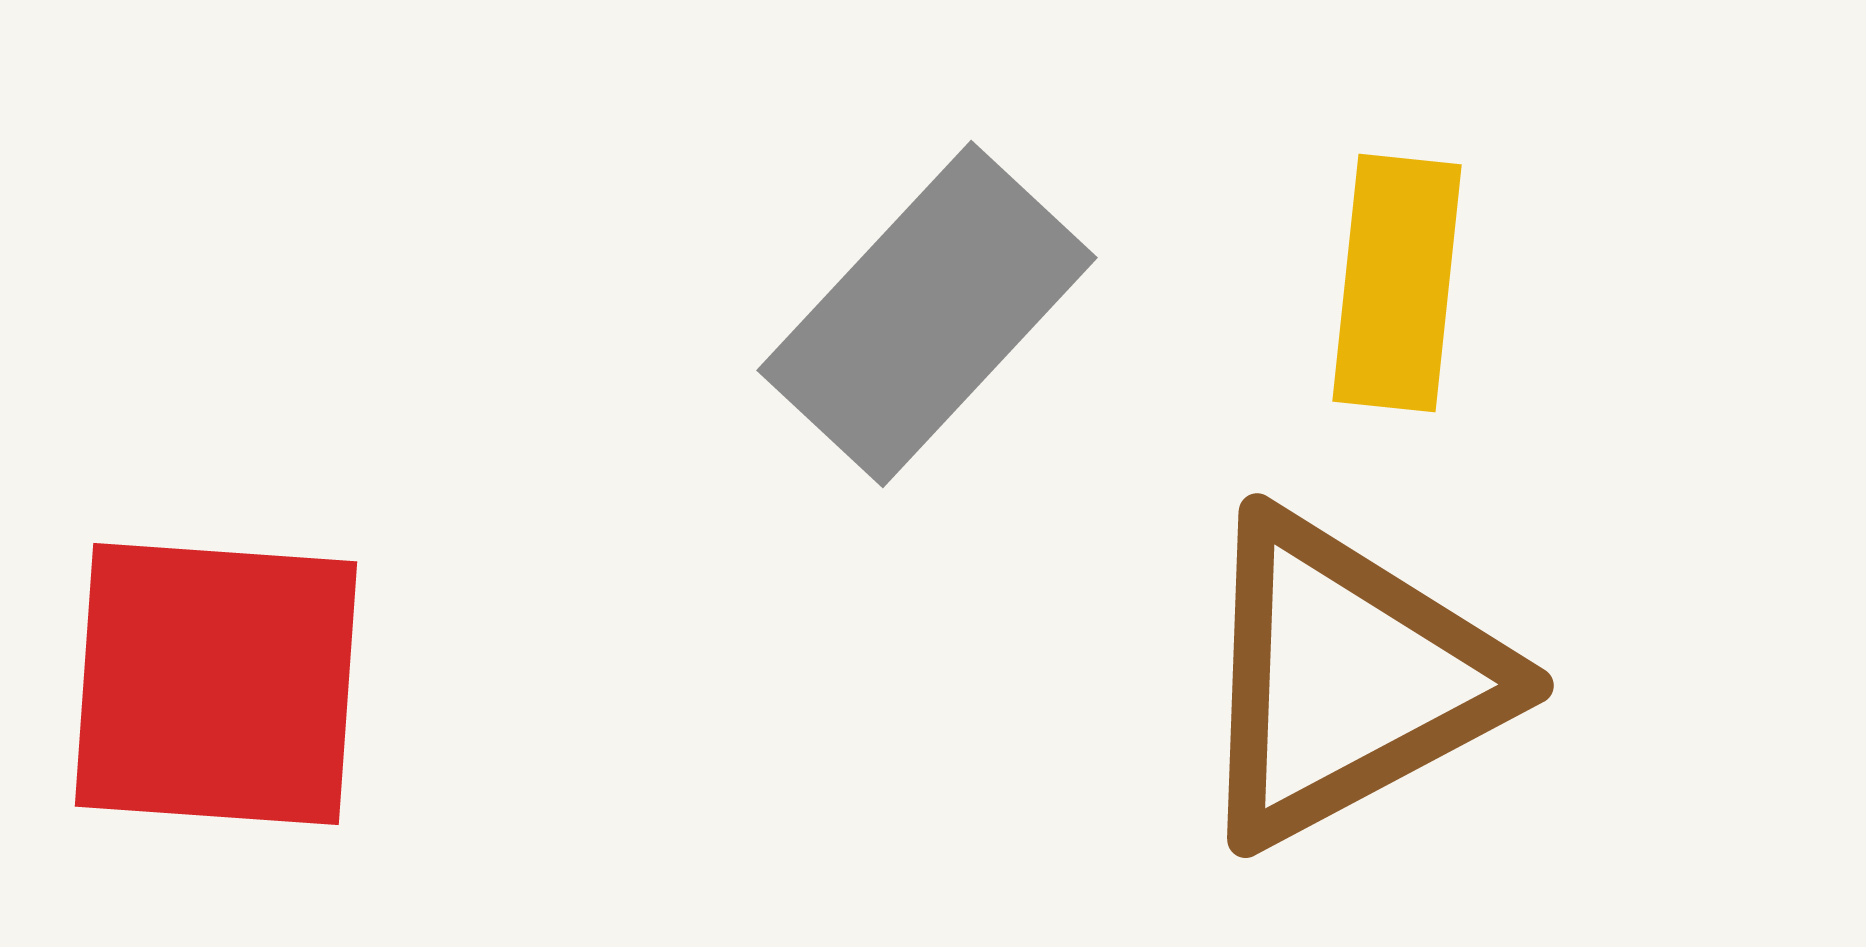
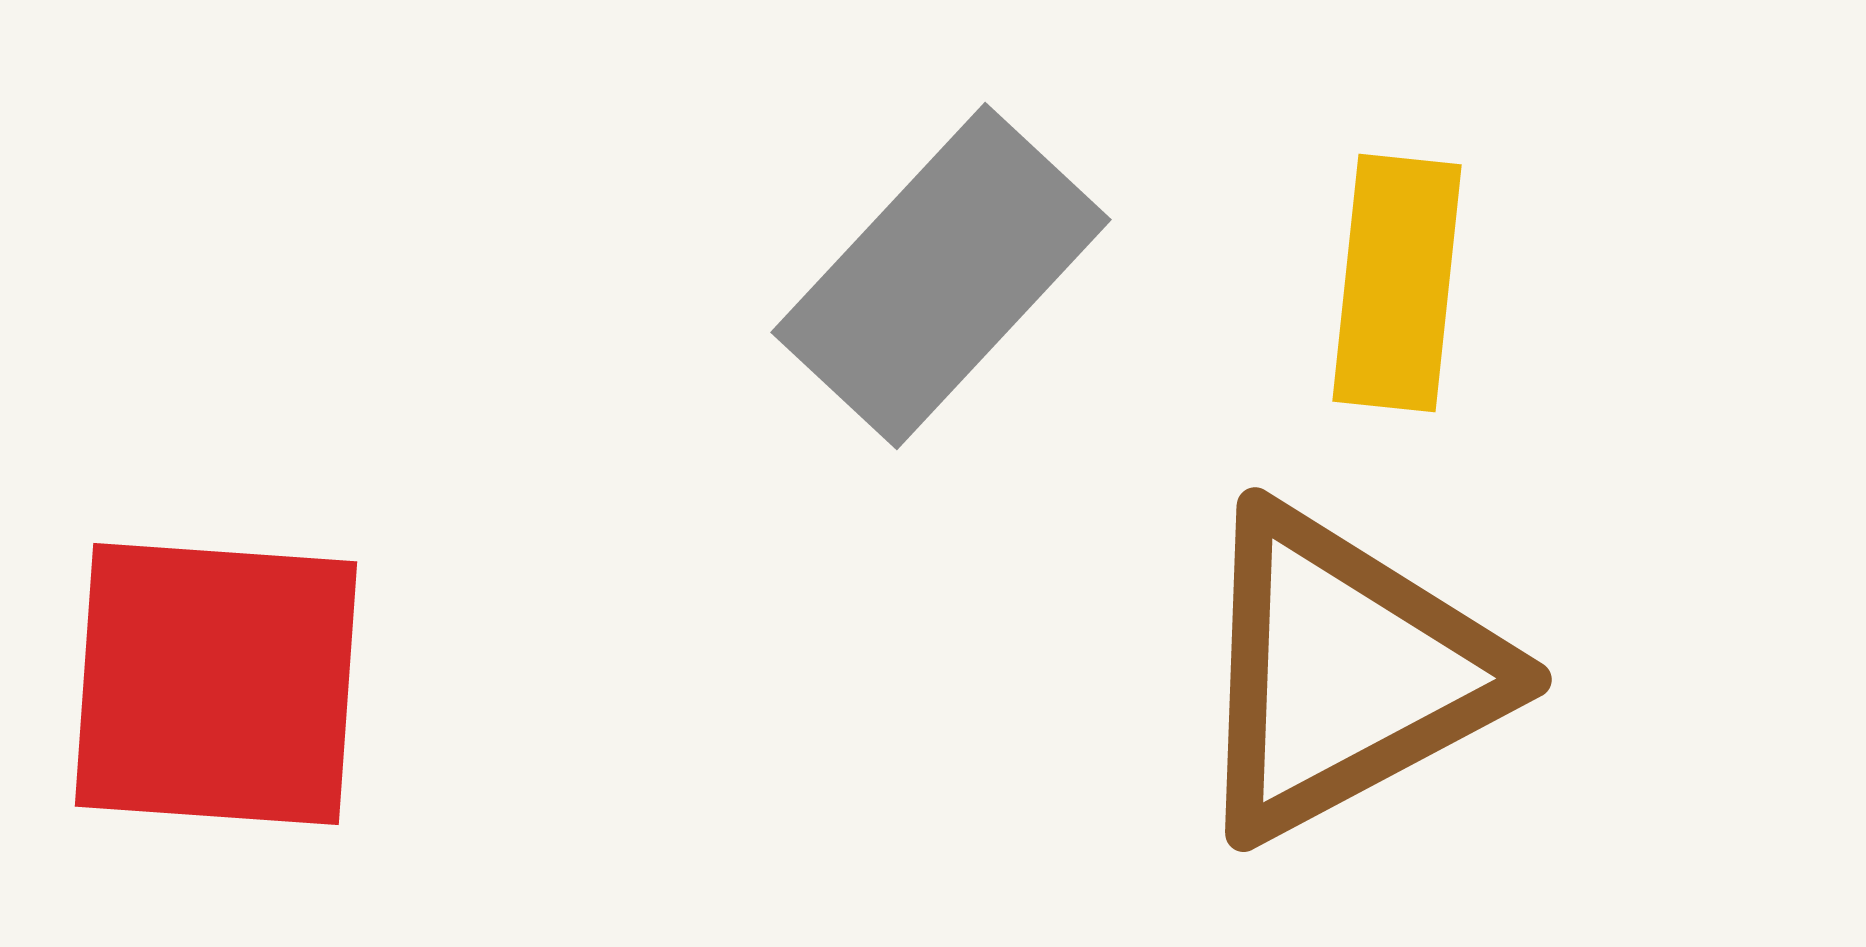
gray rectangle: moved 14 px right, 38 px up
brown triangle: moved 2 px left, 6 px up
